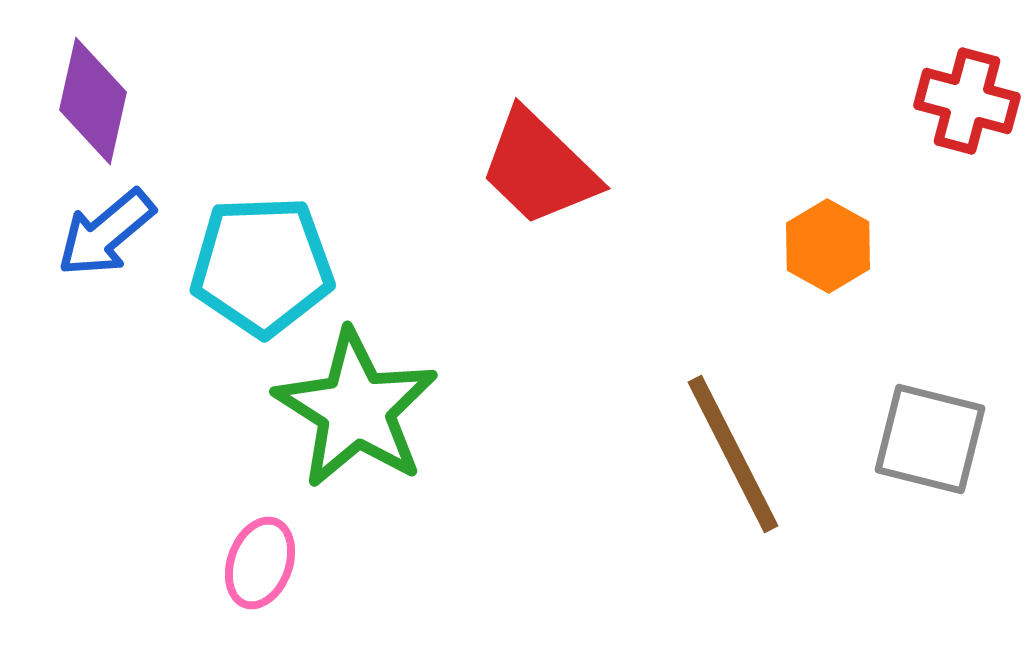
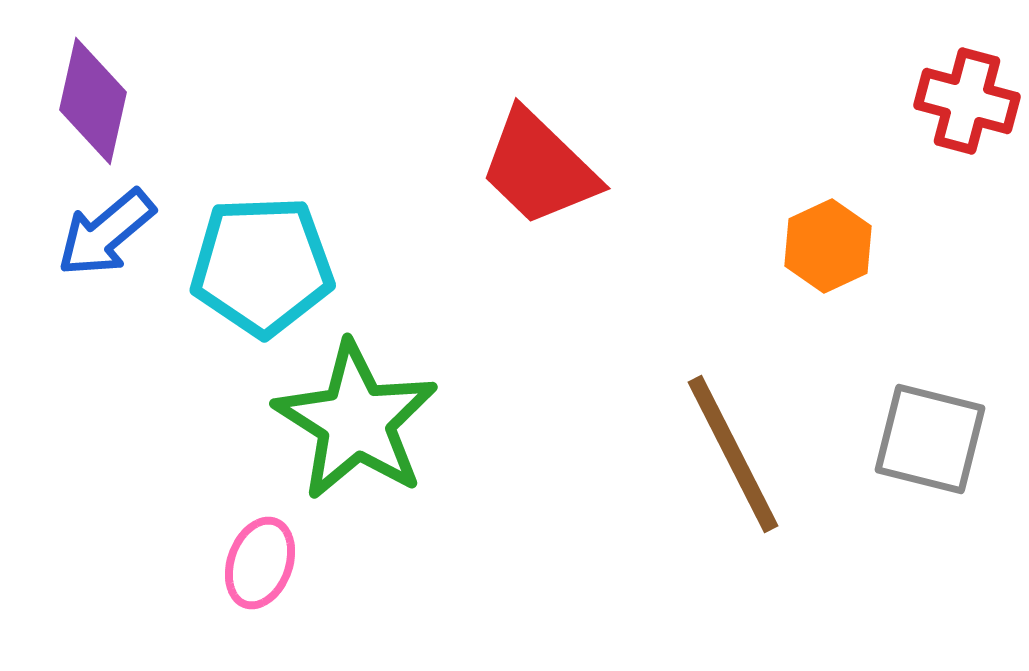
orange hexagon: rotated 6 degrees clockwise
green star: moved 12 px down
